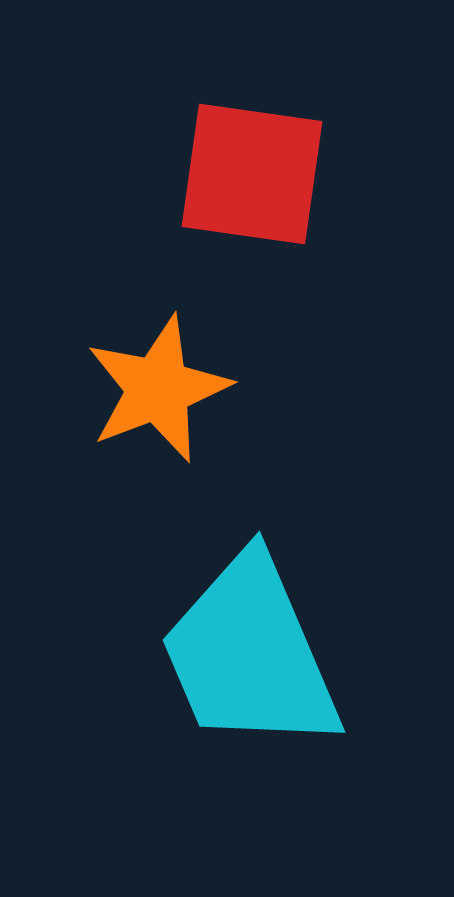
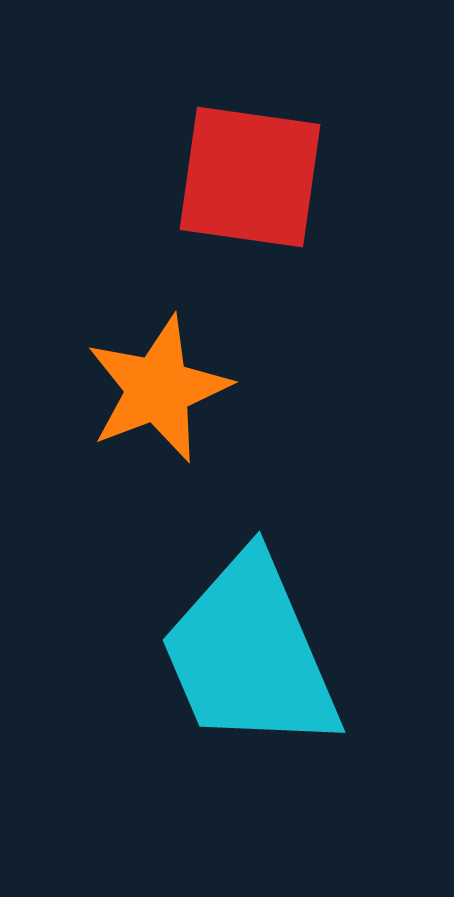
red square: moved 2 px left, 3 px down
